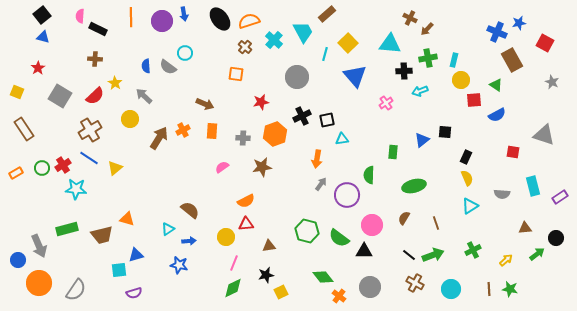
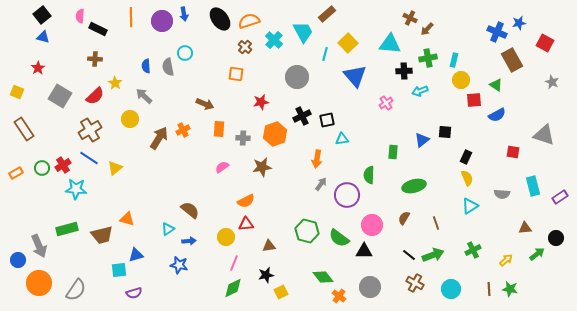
gray semicircle at (168, 67): rotated 42 degrees clockwise
orange rectangle at (212, 131): moved 7 px right, 2 px up
